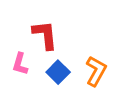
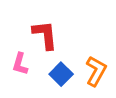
blue square: moved 3 px right, 2 px down
